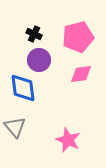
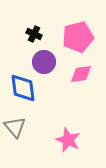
purple circle: moved 5 px right, 2 px down
